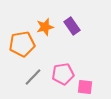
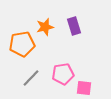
purple rectangle: moved 2 px right; rotated 18 degrees clockwise
gray line: moved 2 px left, 1 px down
pink square: moved 1 px left, 1 px down
